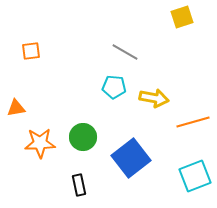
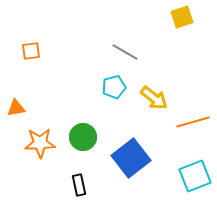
cyan pentagon: rotated 20 degrees counterclockwise
yellow arrow: rotated 28 degrees clockwise
